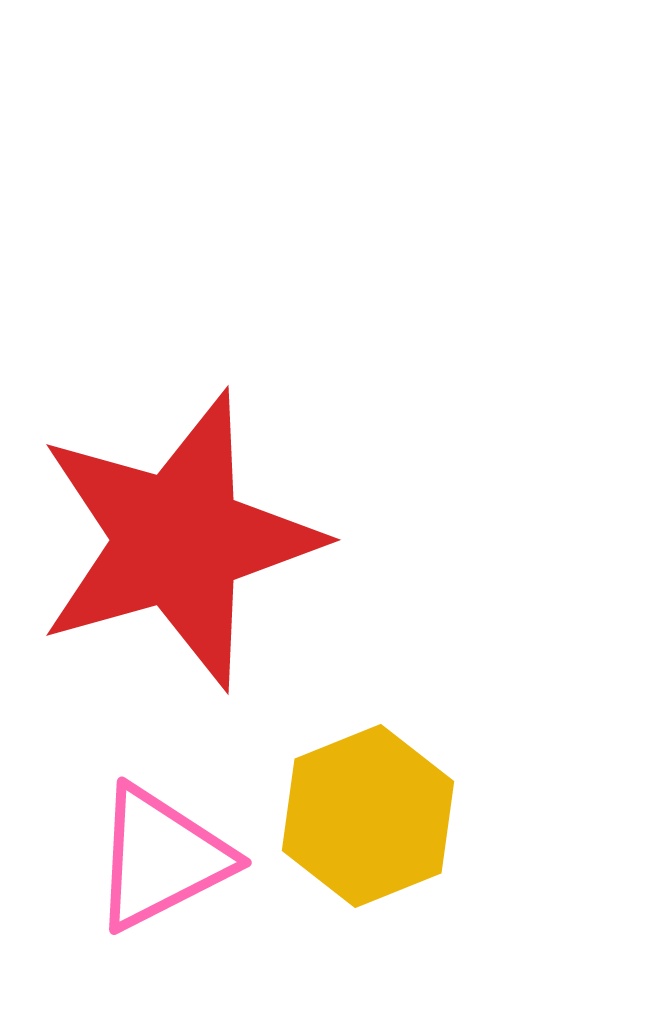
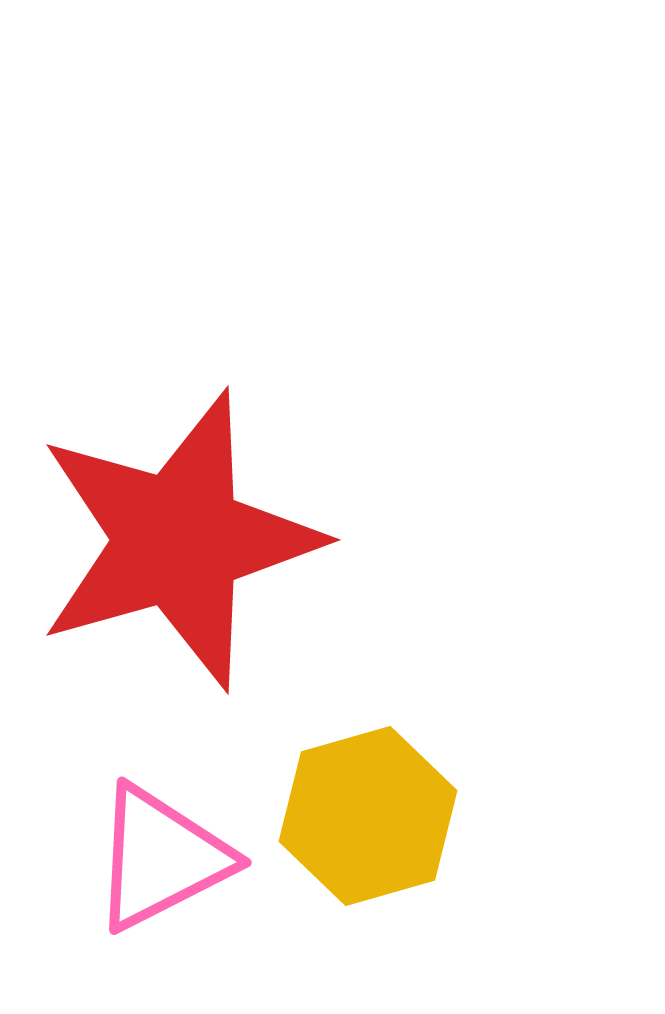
yellow hexagon: rotated 6 degrees clockwise
